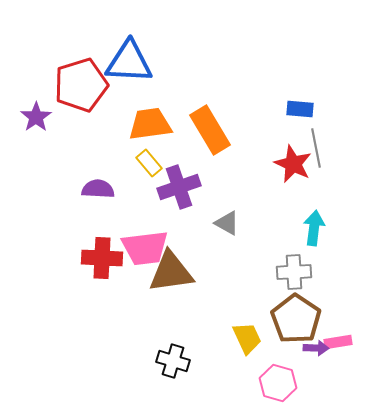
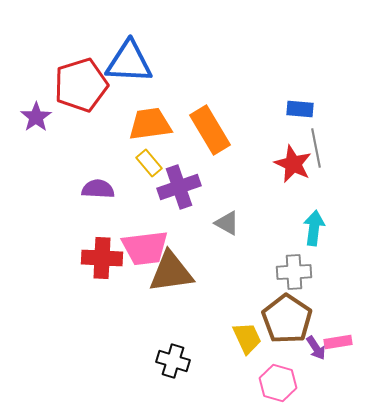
brown pentagon: moved 9 px left
purple arrow: rotated 55 degrees clockwise
